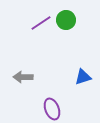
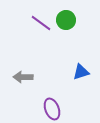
purple line: rotated 70 degrees clockwise
blue triangle: moved 2 px left, 5 px up
